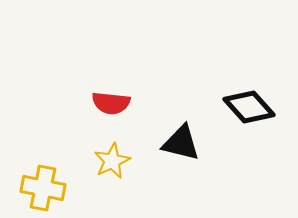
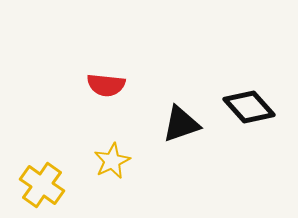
red semicircle: moved 5 px left, 18 px up
black triangle: moved 19 px up; rotated 33 degrees counterclockwise
yellow cross: moved 1 px left, 3 px up; rotated 24 degrees clockwise
